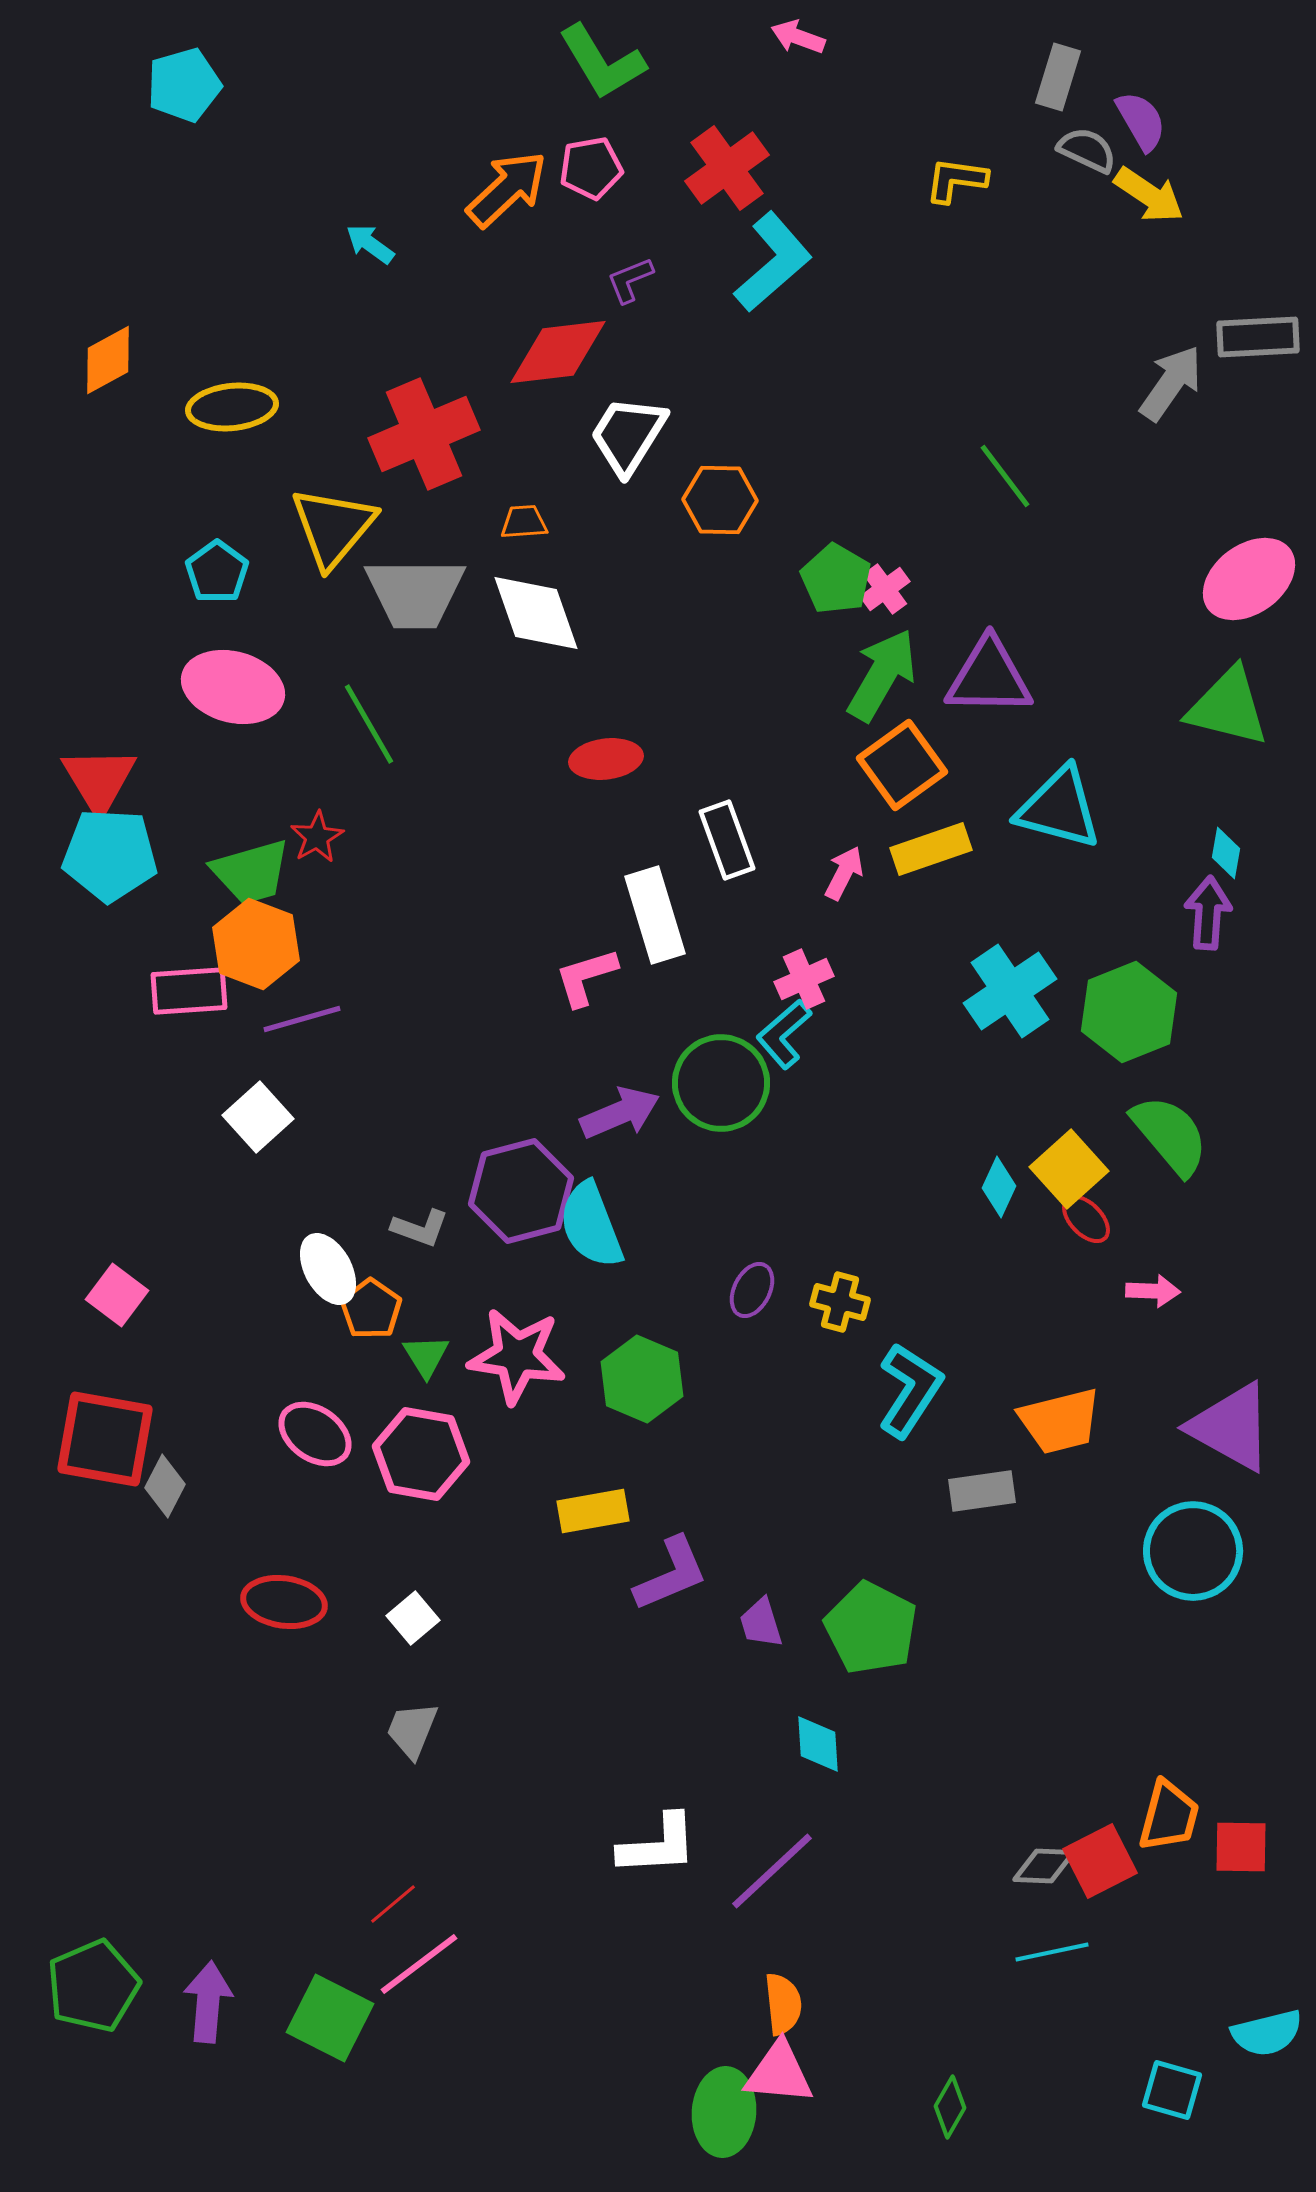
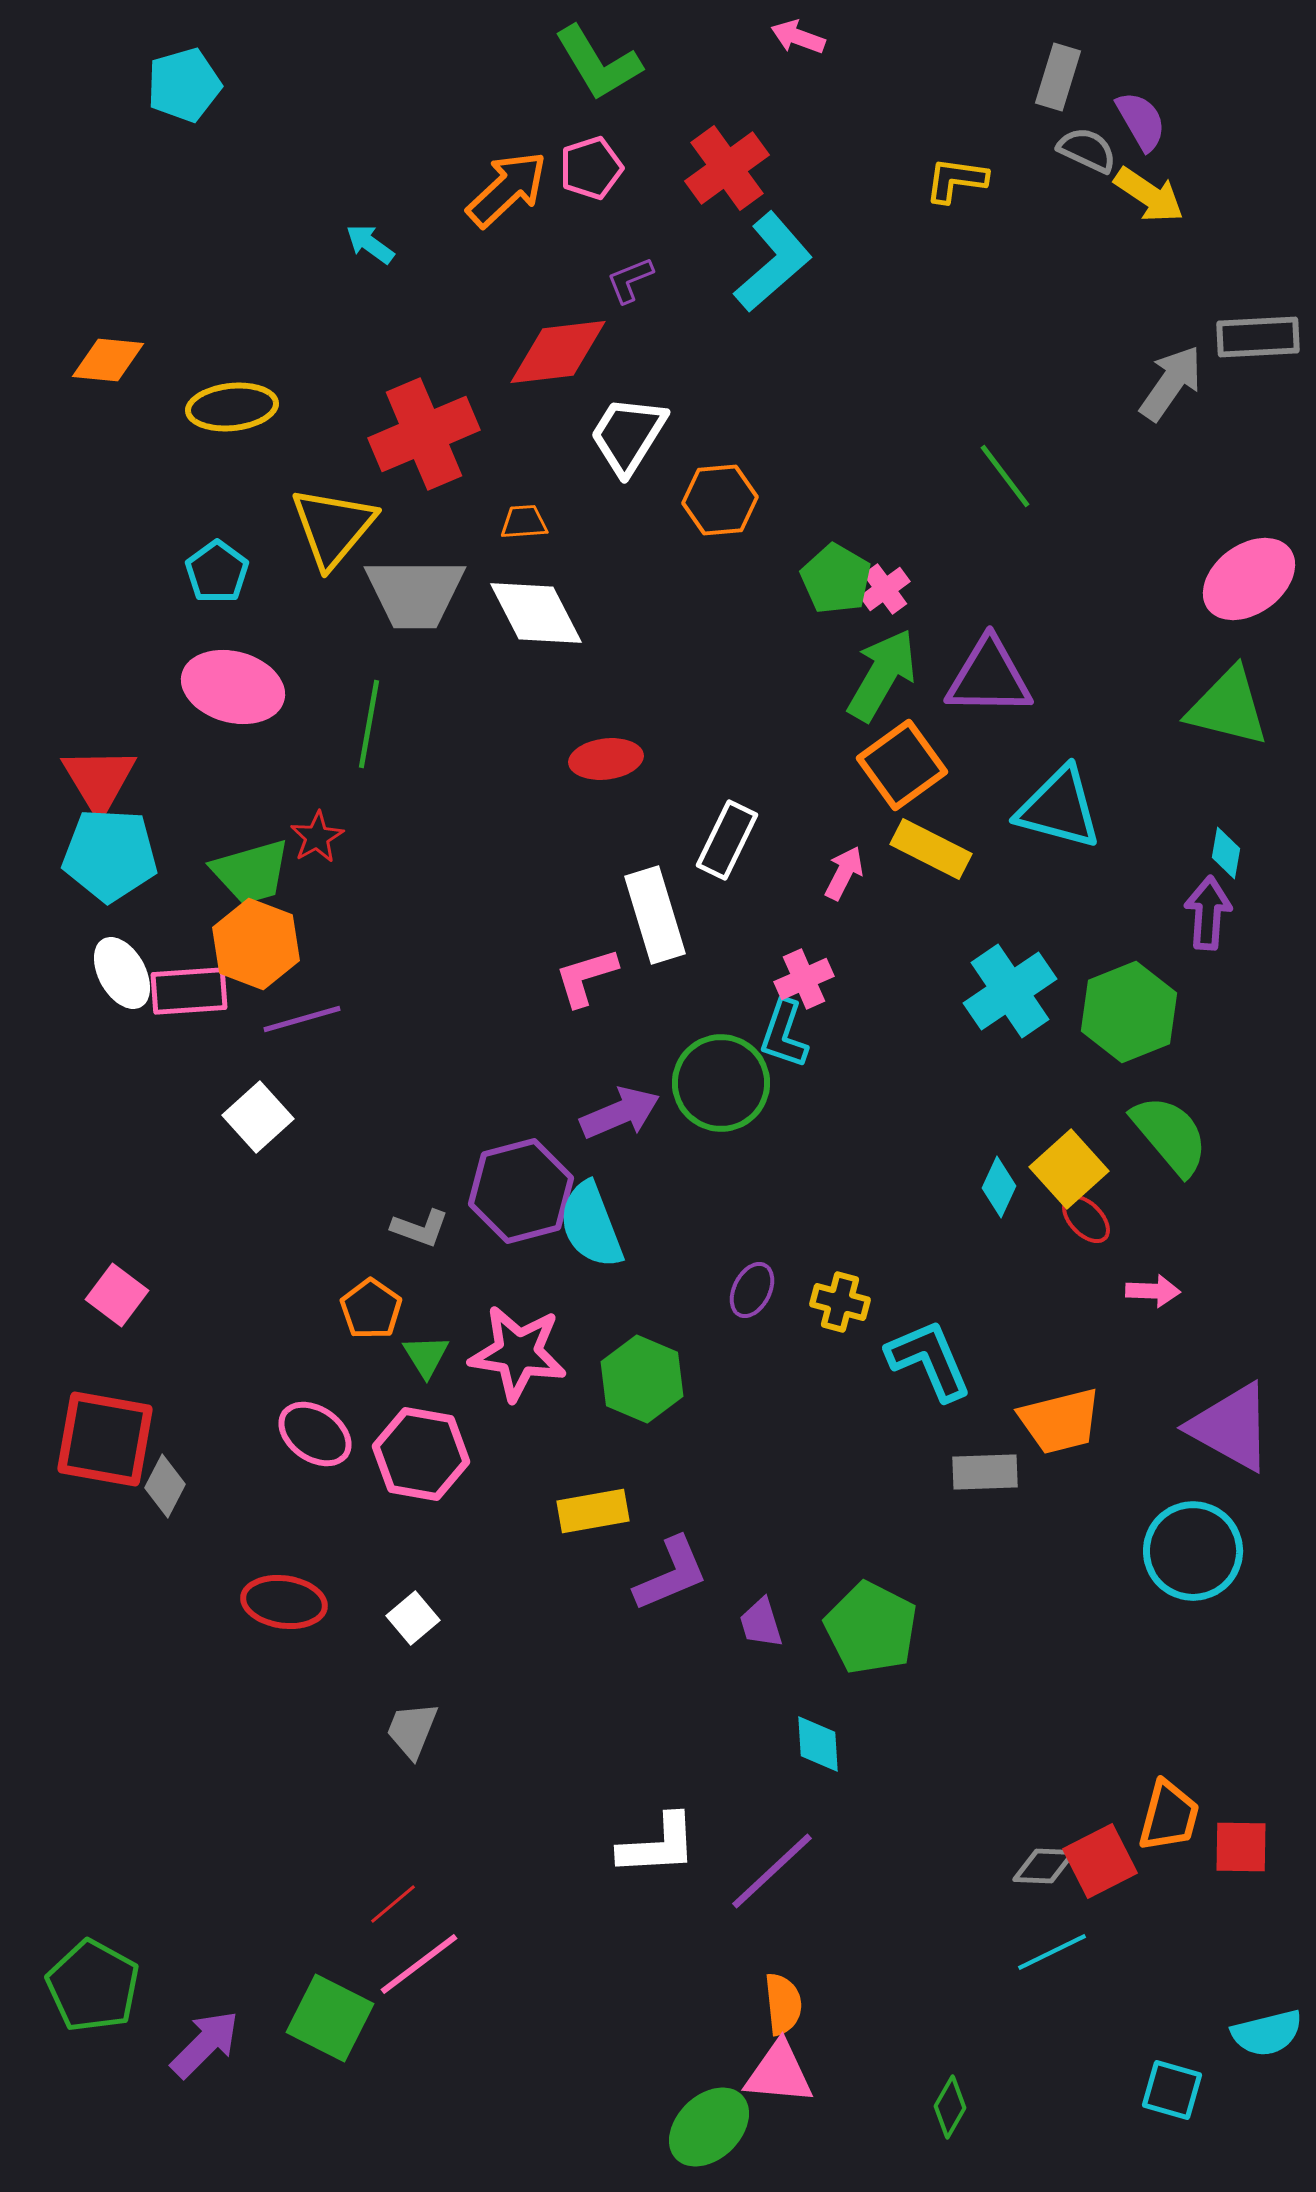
green L-shape at (602, 62): moved 4 px left, 1 px down
pink pentagon at (591, 168): rotated 8 degrees counterclockwise
orange diamond at (108, 360): rotated 34 degrees clockwise
orange hexagon at (720, 500): rotated 6 degrees counterclockwise
white diamond at (536, 613): rotated 8 degrees counterclockwise
green line at (369, 724): rotated 40 degrees clockwise
white rectangle at (727, 840): rotated 46 degrees clockwise
yellow rectangle at (931, 849): rotated 46 degrees clockwise
cyan L-shape at (784, 1034): rotated 30 degrees counterclockwise
white ellipse at (328, 1269): moved 206 px left, 296 px up
pink star at (517, 1356): moved 1 px right, 3 px up
cyan L-shape at (910, 1390): moved 19 px right, 30 px up; rotated 56 degrees counterclockwise
gray rectangle at (982, 1491): moved 3 px right, 19 px up; rotated 6 degrees clockwise
cyan line at (1052, 1952): rotated 14 degrees counterclockwise
green pentagon at (93, 1986): rotated 20 degrees counterclockwise
purple arrow at (208, 2002): moved 3 px left, 42 px down; rotated 40 degrees clockwise
green ellipse at (724, 2112): moved 15 px left, 15 px down; rotated 42 degrees clockwise
